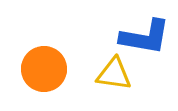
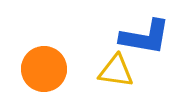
yellow triangle: moved 2 px right, 3 px up
